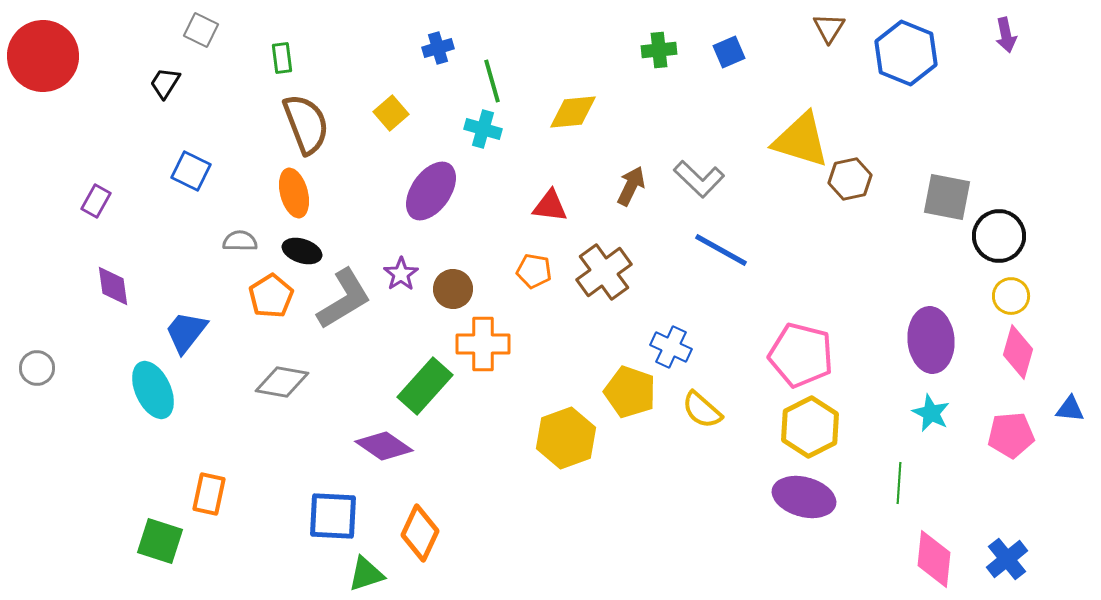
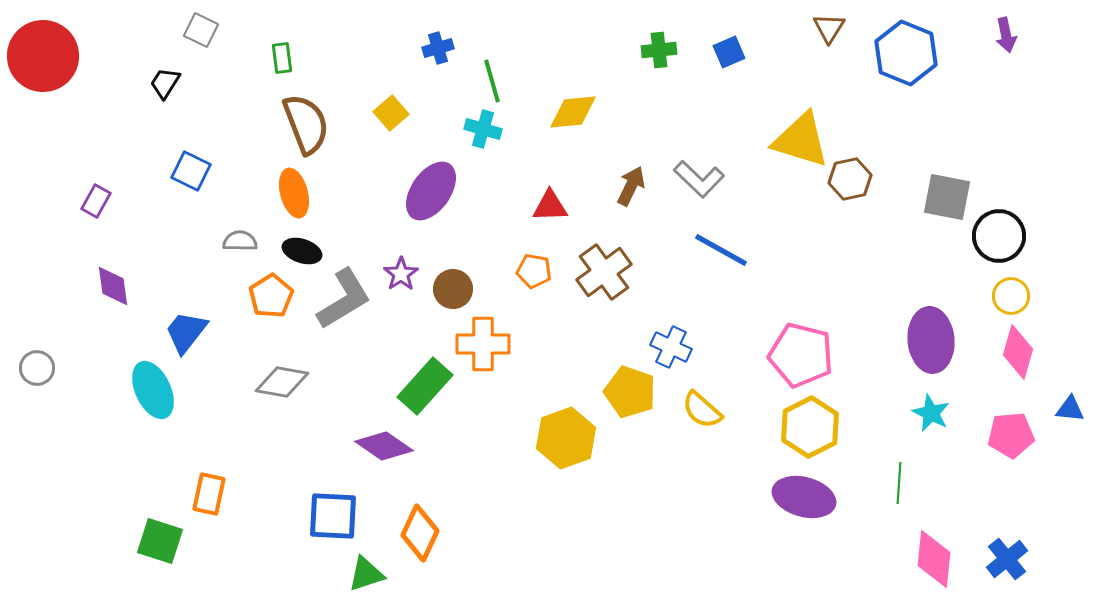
red triangle at (550, 206): rotated 9 degrees counterclockwise
